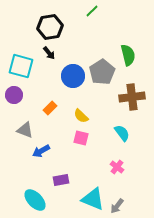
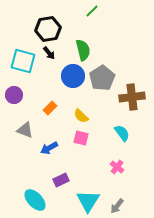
black hexagon: moved 2 px left, 2 px down
green semicircle: moved 45 px left, 5 px up
cyan square: moved 2 px right, 5 px up
gray pentagon: moved 6 px down
blue arrow: moved 8 px right, 3 px up
purple rectangle: rotated 14 degrees counterclockwise
cyan triangle: moved 5 px left, 2 px down; rotated 40 degrees clockwise
